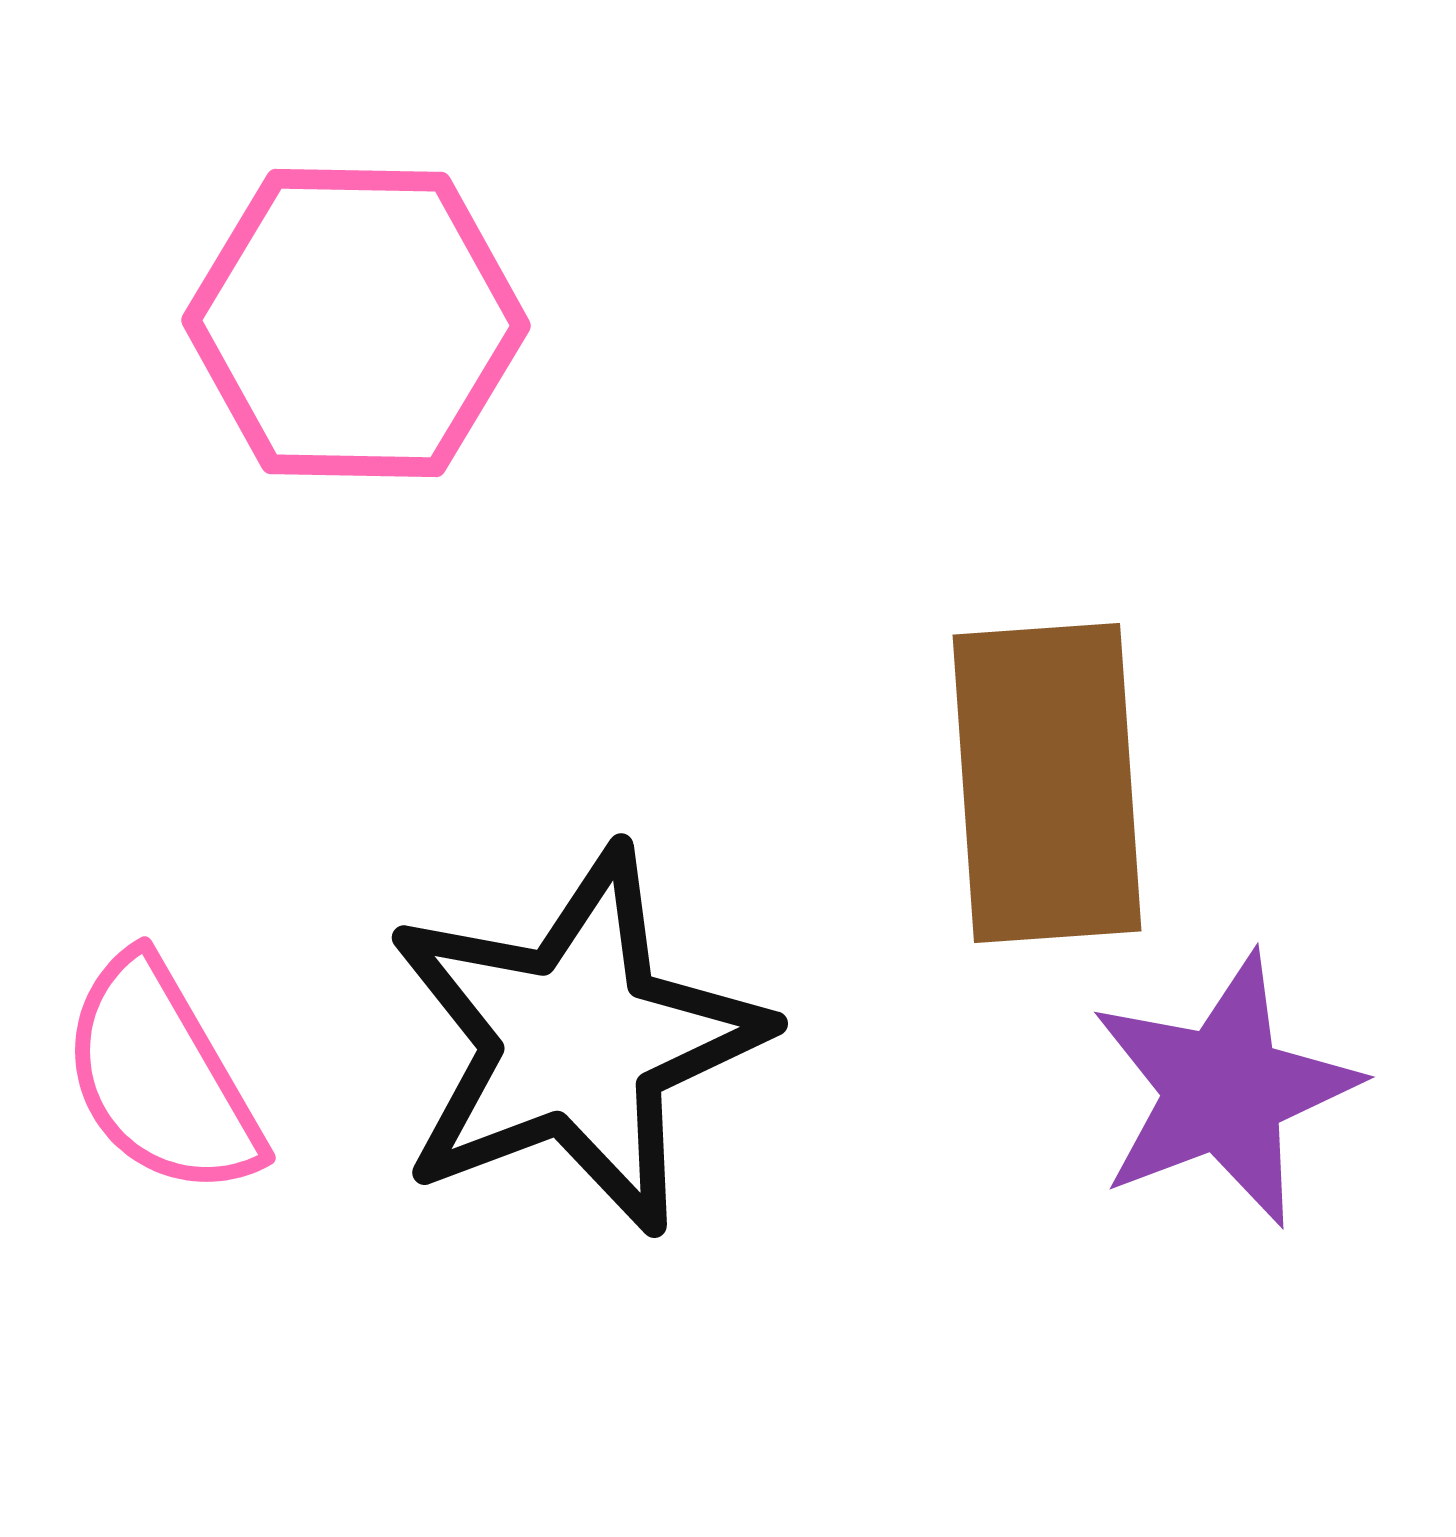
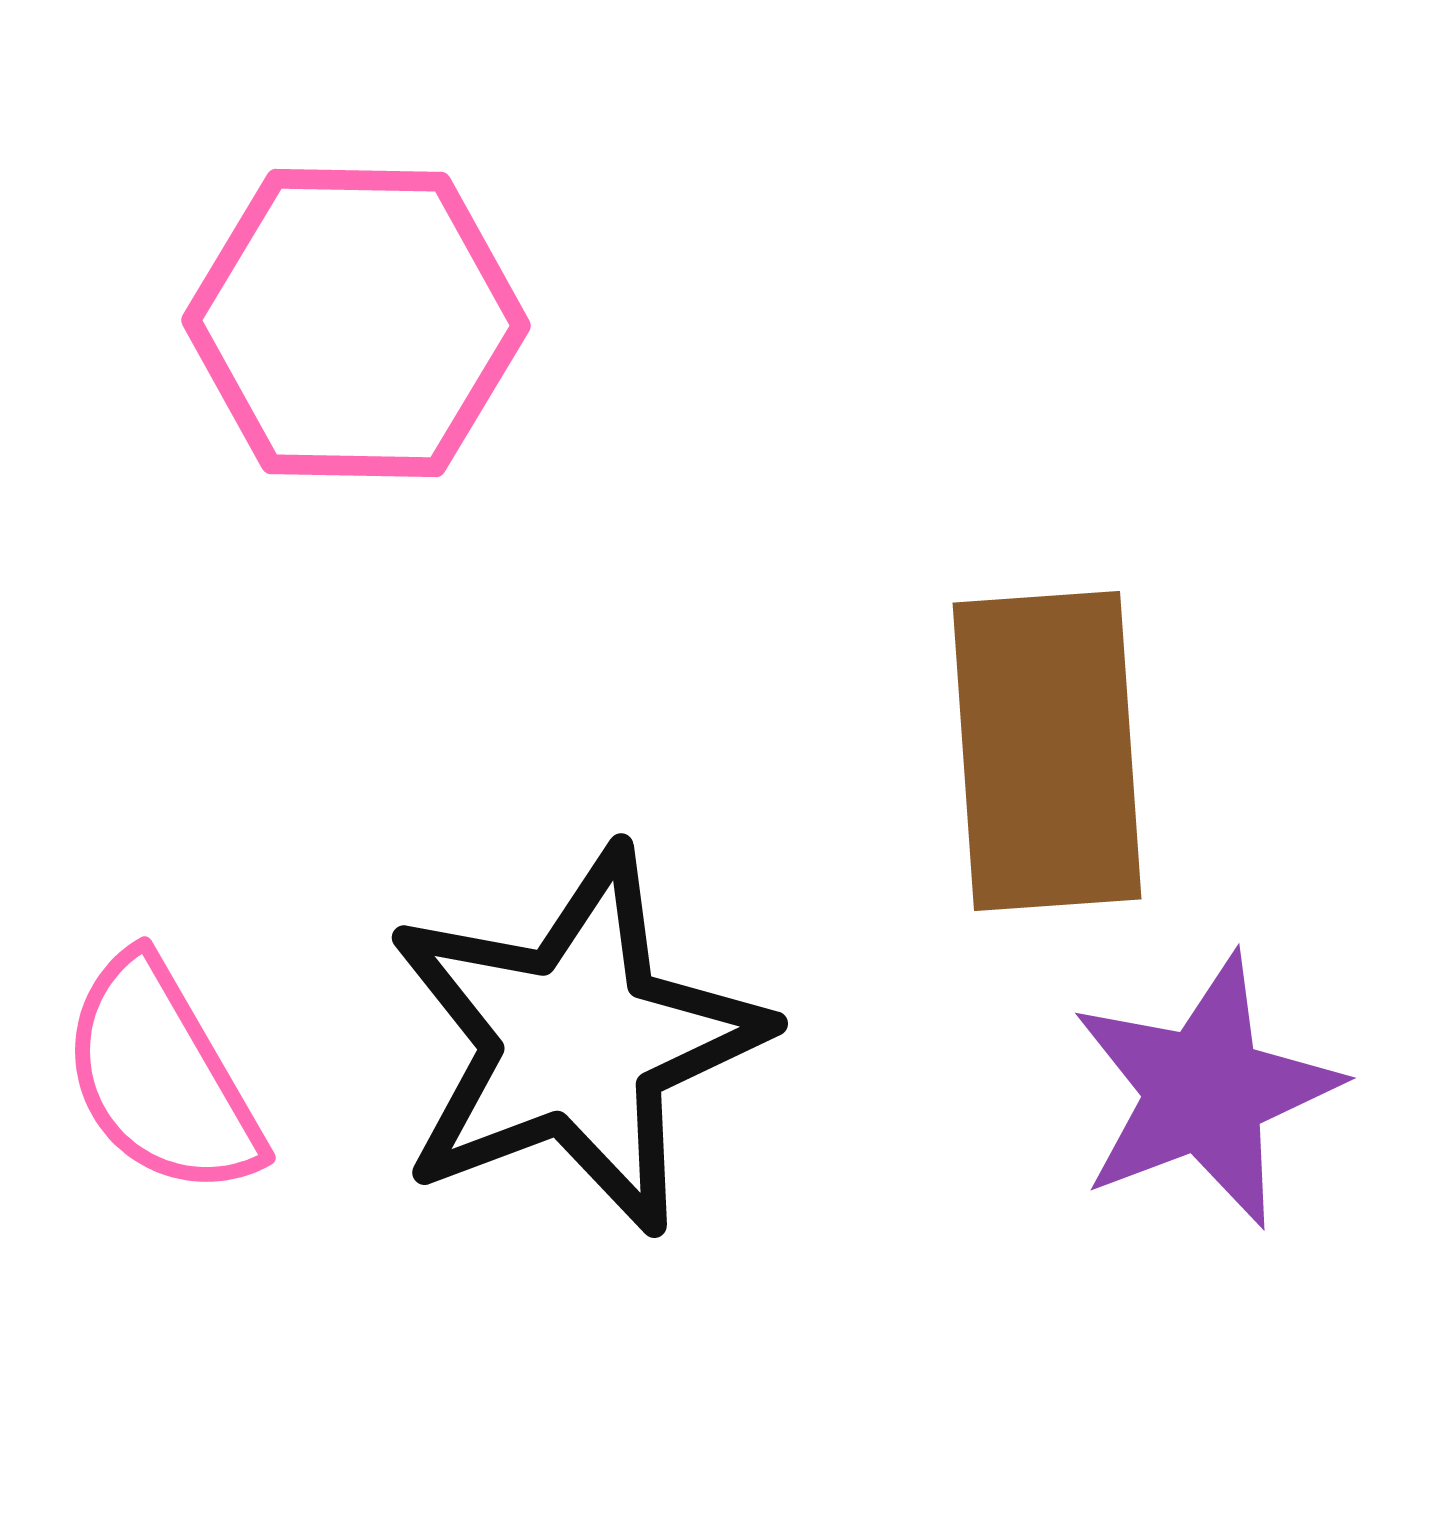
brown rectangle: moved 32 px up
purple star: moved 19 px left, 1 px down
